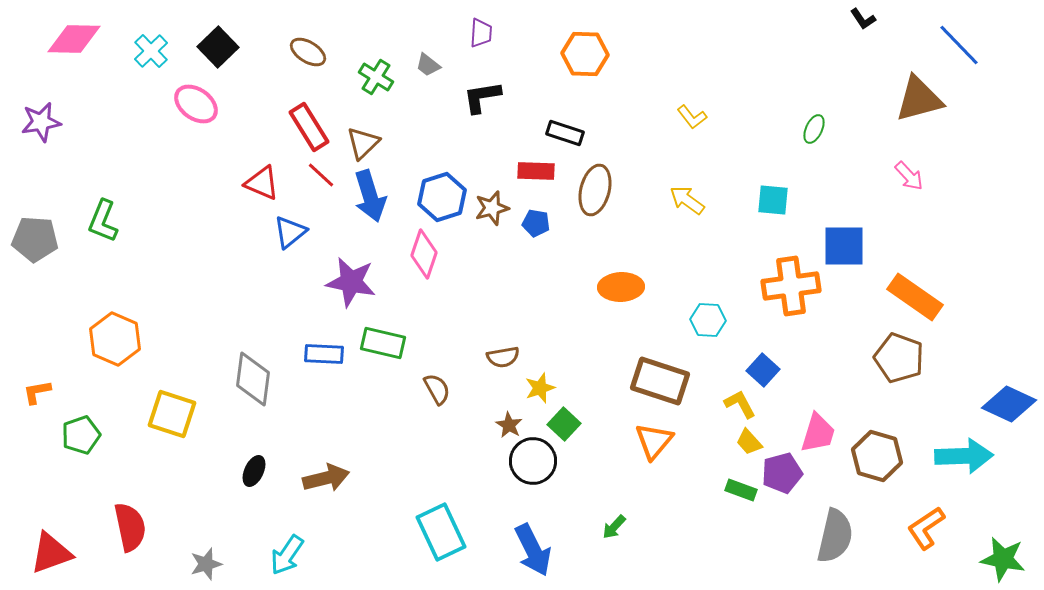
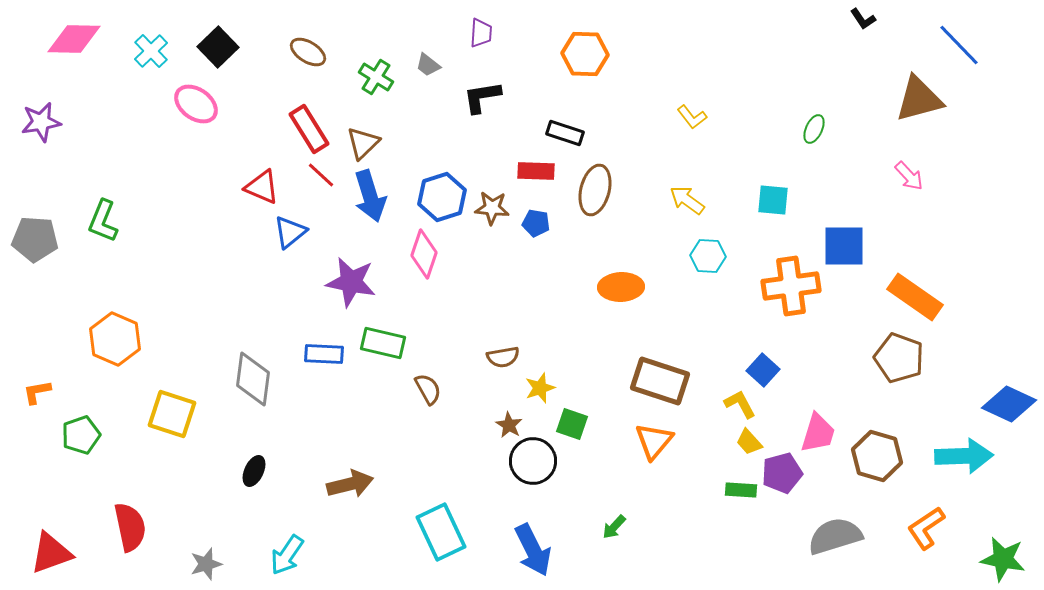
red rectangle at (309, 127): moved 2 px down
red triangle at (262, 183): moved 4 px down
brown star at (492, 208): rotated 20 degrees clockwise
cyan hexagon at (708, 320): moved 64 px up
brown semicircle at (437, 389): moved 9 px left
green square at (564, 424): moved 8 px right; rotated 24 degrees counterclockwise
brown arrow at (326, 478): moved 24 px right, 6 px down
green rectangle at (741, 490): rotated 16 degrees counterclockwise
gray semicircle at (835, 536): rotated 120 degrees counterclockwise
